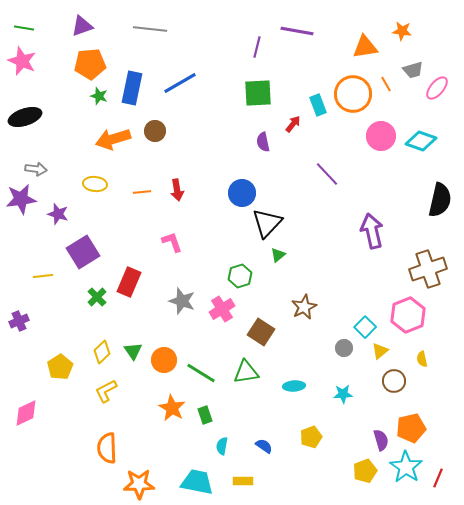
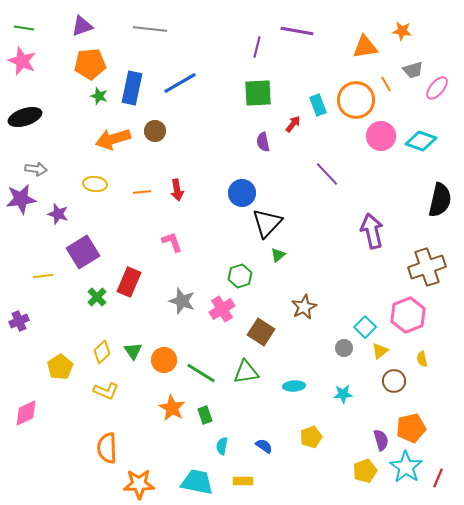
orange circle at (353, 94): moved 3 px right, 6 px down
brown cross at (428, 269): moved 1 px left, 2 px up
yellow L-shape at (106, 391): rotated 130 degrees counterclockwise
